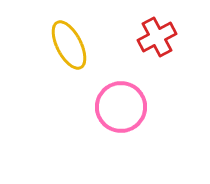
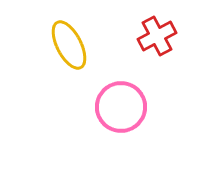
red cross: moved 1 px up
